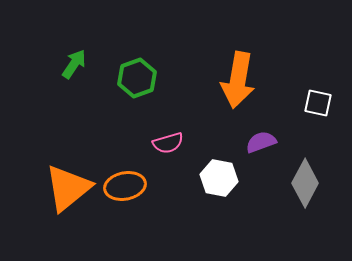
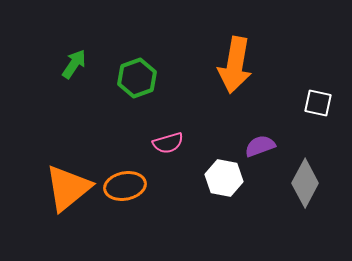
orange arrow: moved 3 px left, 15 px up
purple semicircle: moved 1 px left, 4 px down
white hexagon: moved 5 px right
